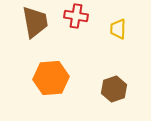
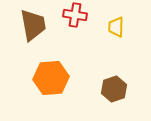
red cross: moved 1 px left, 1 px up
brown trapezoid: moved 2 px left, 3 px down
yellow trapezoid: moved 2 px left, 2 px up
